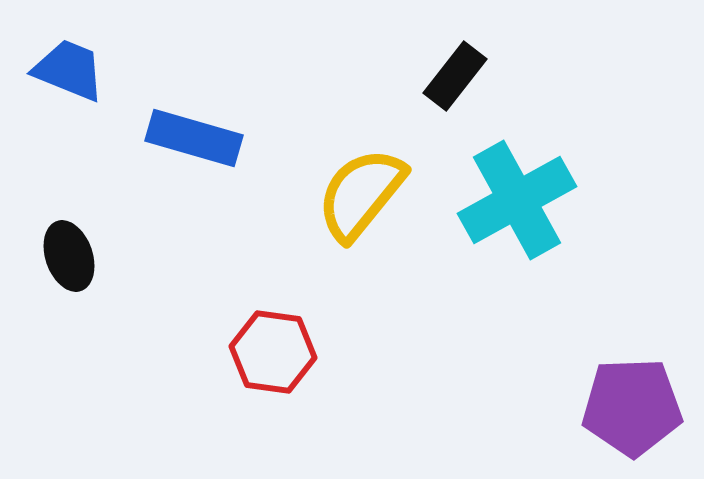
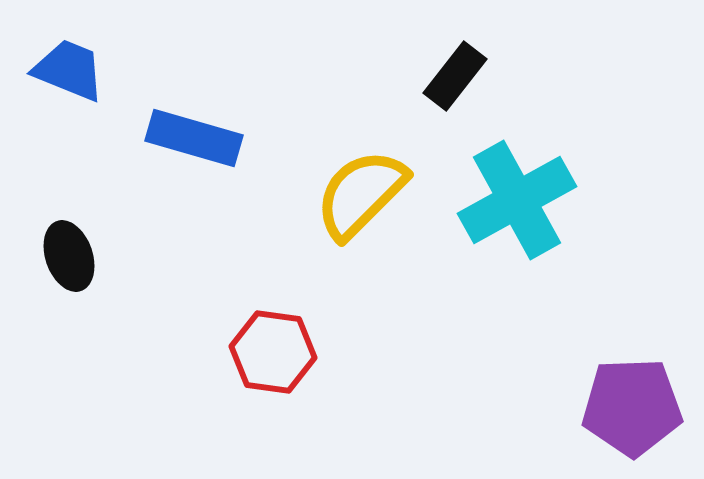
yellow semicircle: rotated 6 degrees clockwise
